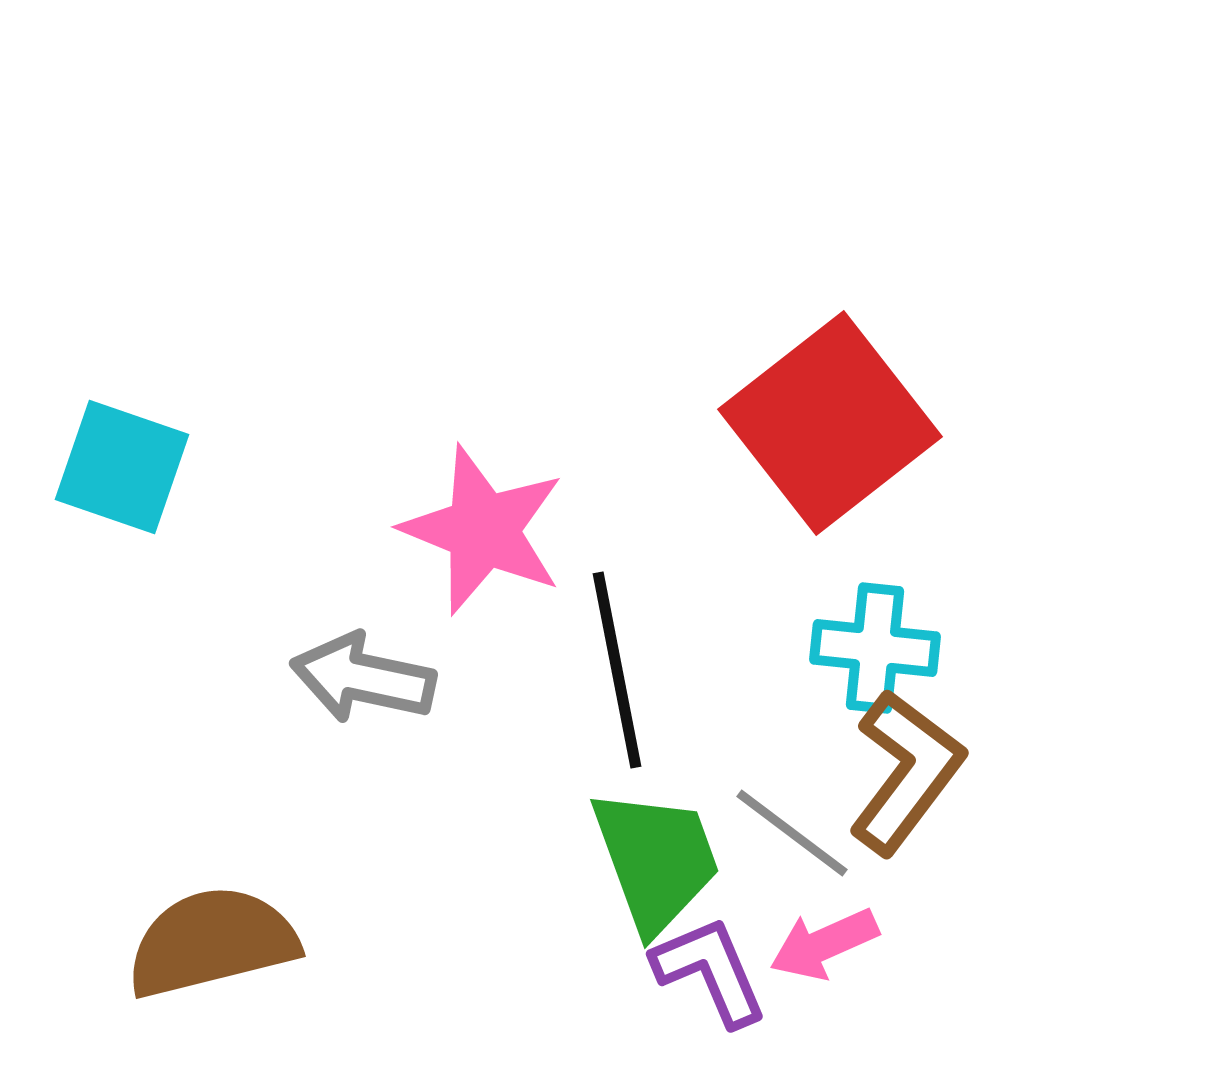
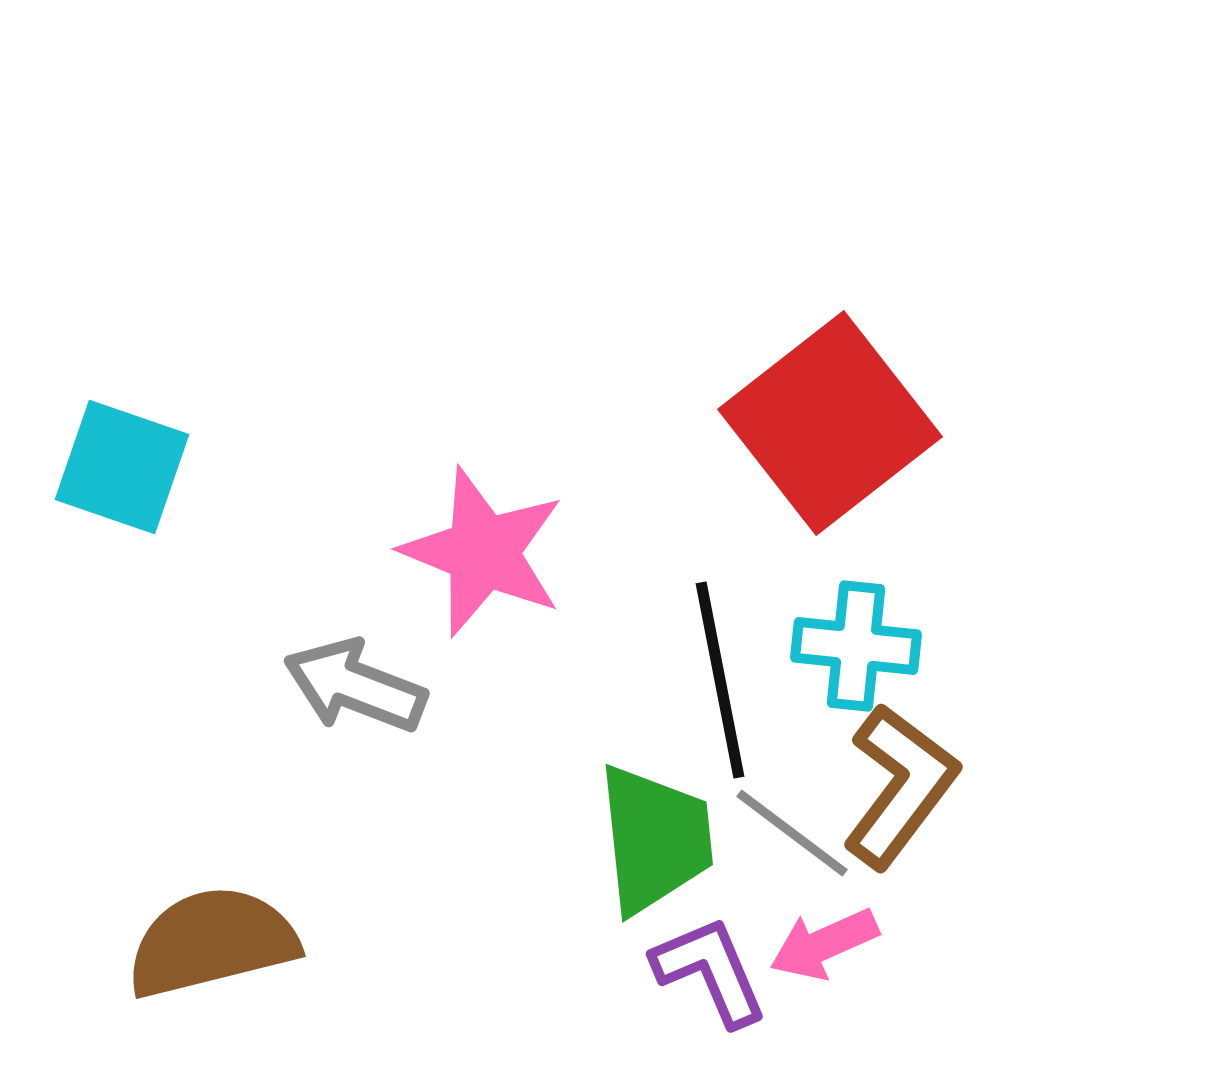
pink star: moved 22 px down
cyan cross: moved 19 px left, 2 px up
black line: moved 103 px right, 10 px down
gray arrow: moved 8 px left, 8 px down; rotated 9 degrees clockwise
brown L-shape: moved 6 px left, 14 px down
green trapezoid: moved 1 px left, 21 px up; rotated 14 degrees clockwise
